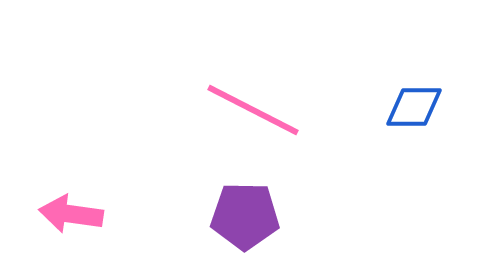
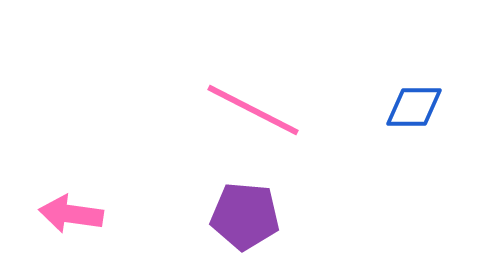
purple pentagon: rotated 4 degrees clockwise
